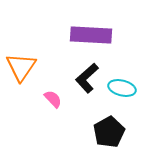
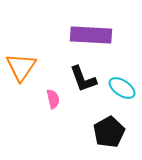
black L-shape: moved 4 px left, 1 px down; rotated 68 degrees counterclockwise
cyan ellipse: rotated 20 degrees clockwise
pink semicircle: rotated 30 degrees clockwise
